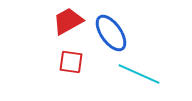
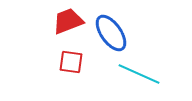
red trapezoid: rotated 8 degrees clockwise
